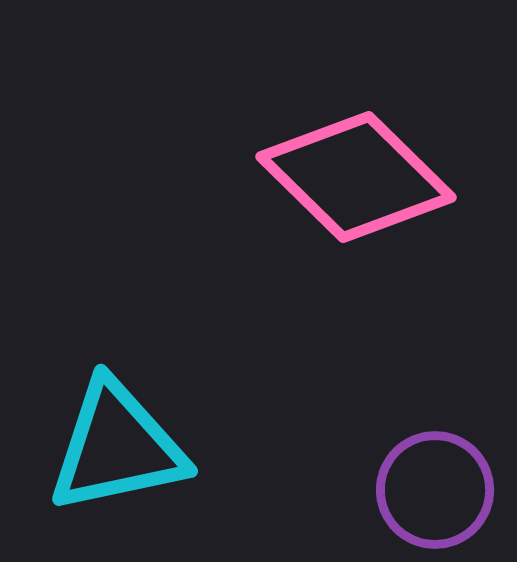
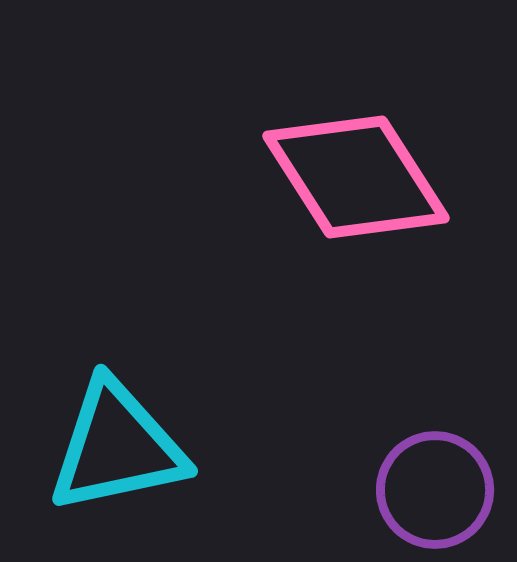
pink diamond: rotated 13 degrees clockwise
